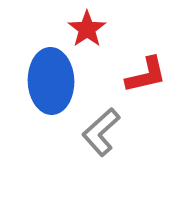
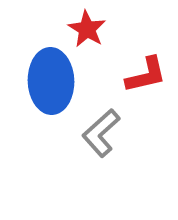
red star: rotated 6 degrees counterclockwise
gray L-shape: moved 1 px down
